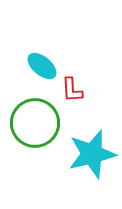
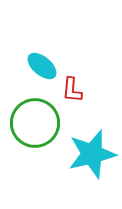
red L-shape: rotated 8 degrees clockwise
